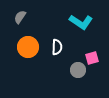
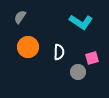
white semicircle: moved 2 px right, 5 px down
gray circle: moved 2 px down
